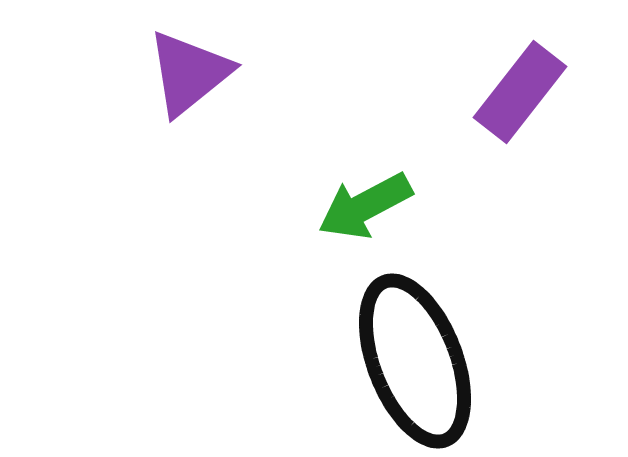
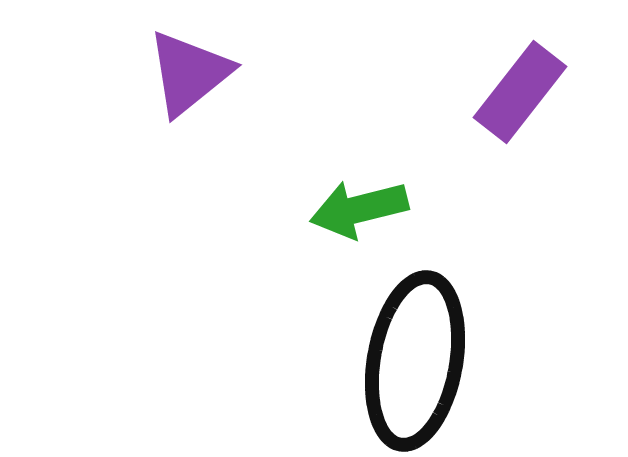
green arrow: moved 6 px left, 3 px down; rotated 14 degrees clockwise
black ellipse: rotated 31 degrees clockwise
